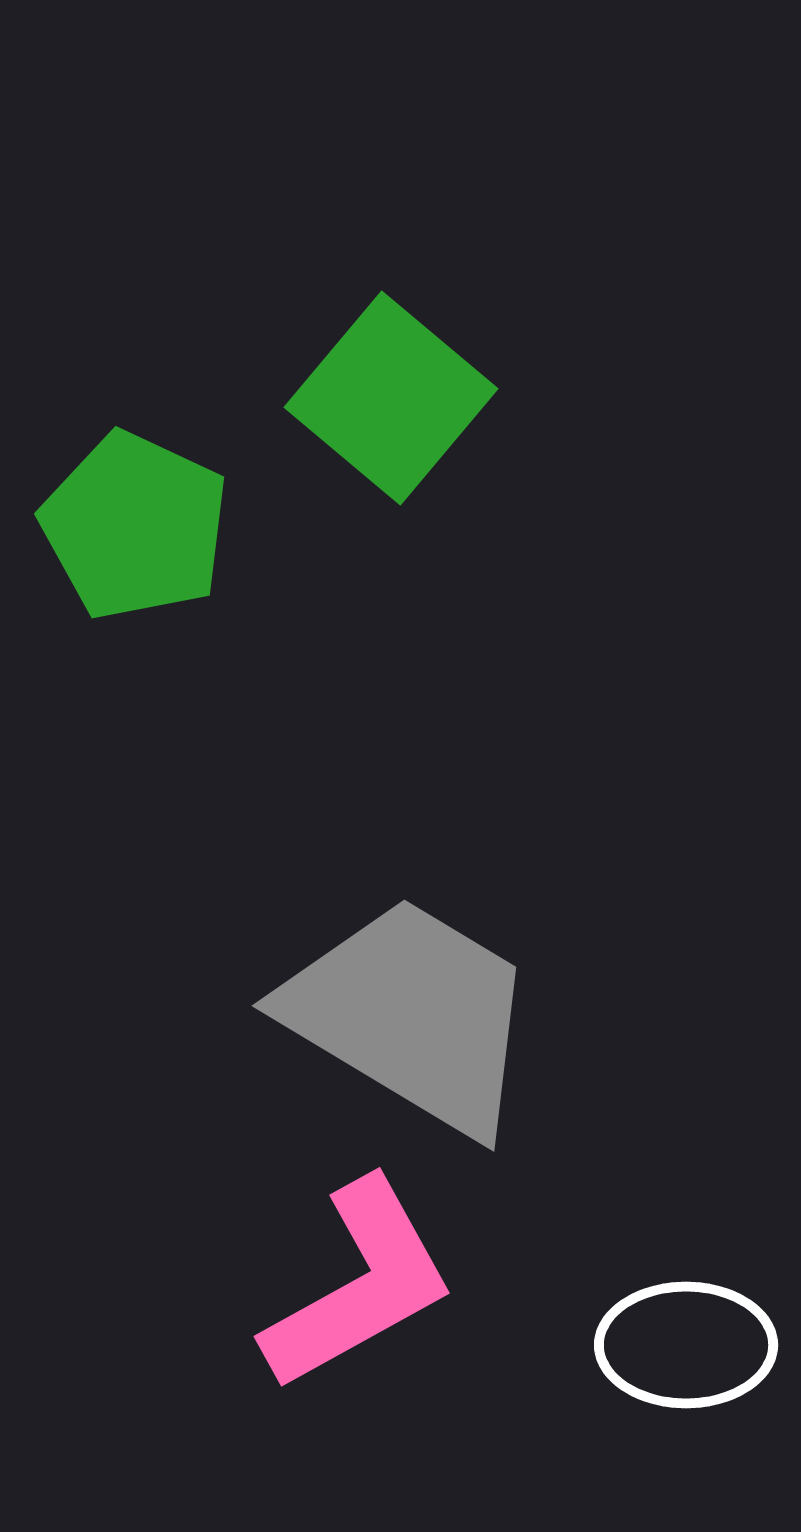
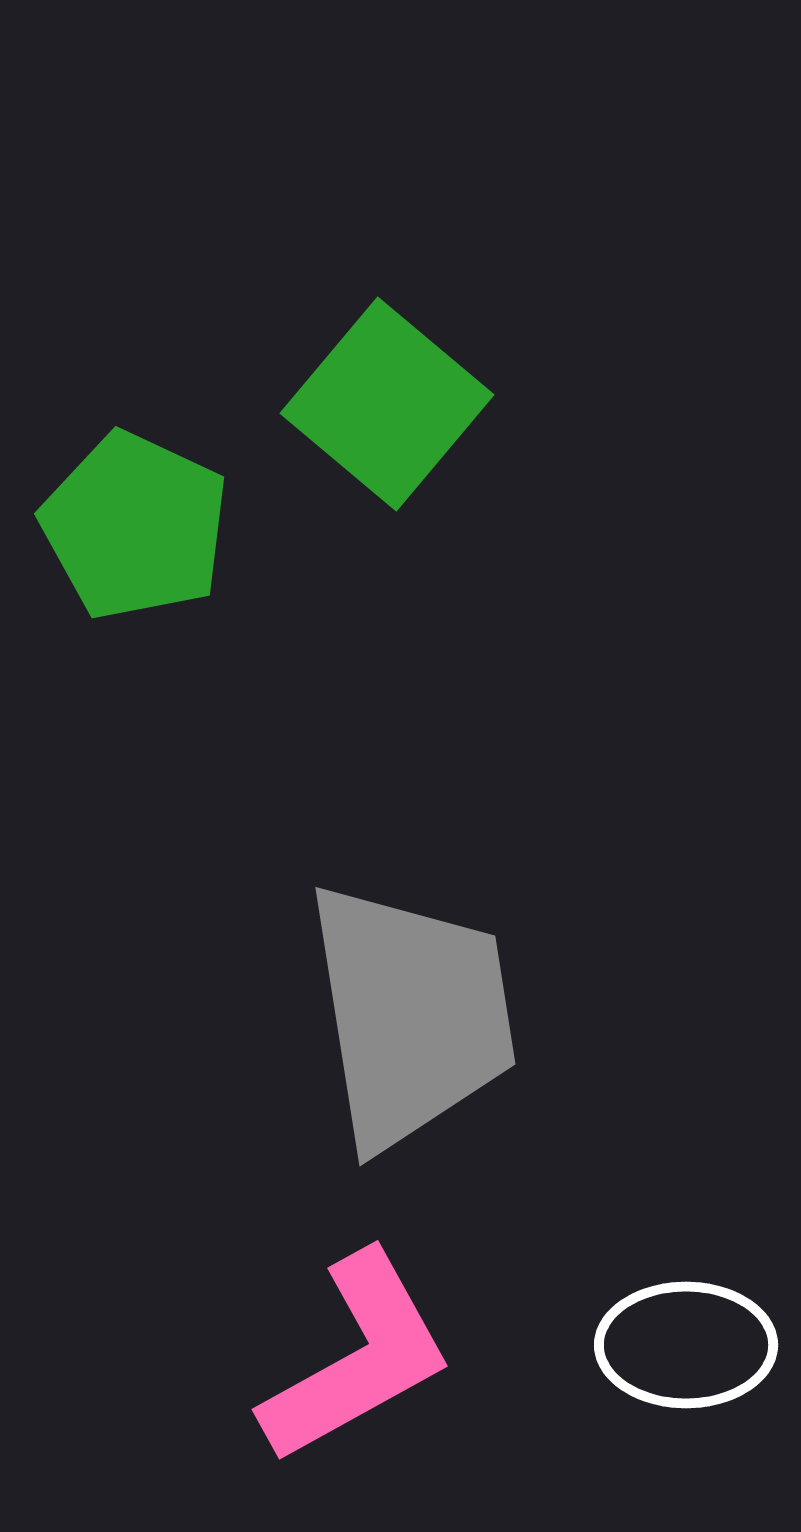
green square: moved 4 px left, 6 px down
gray trapezoid: rotated 50 degrees clockwise
pink L-shape: moved 2 px left, 73 px down
